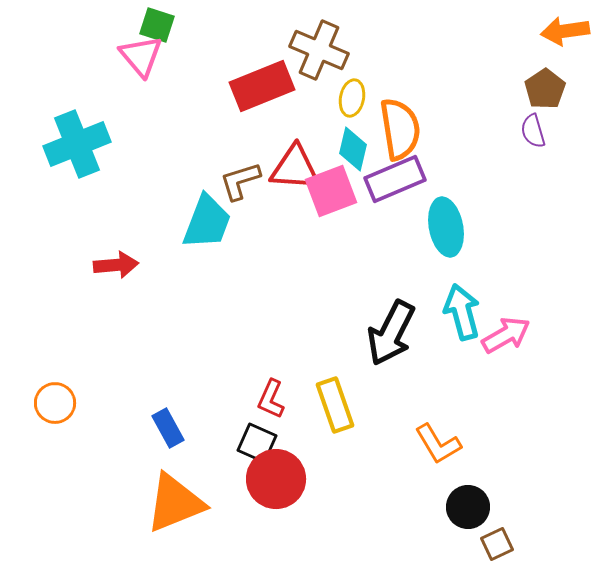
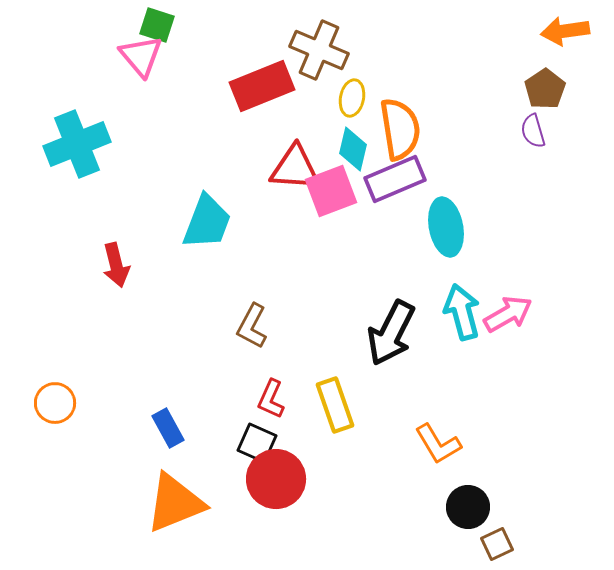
brown L-shape: moved 12 px right, 145 px down; rotated 45 degrees counterclockwise
red arrow: rotated 81 degrees clockwise
pink arrow: moved 2 px right, 21 px up
